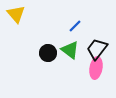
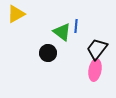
yellow triangle: rotated 42 degrees clockwise
blue line: moved 1 px right; rotated 40 degrees counterclockwise
green triangle: moved 8 px left, 18 px up
pink ellipse: moved 1 px left, 2 px down
